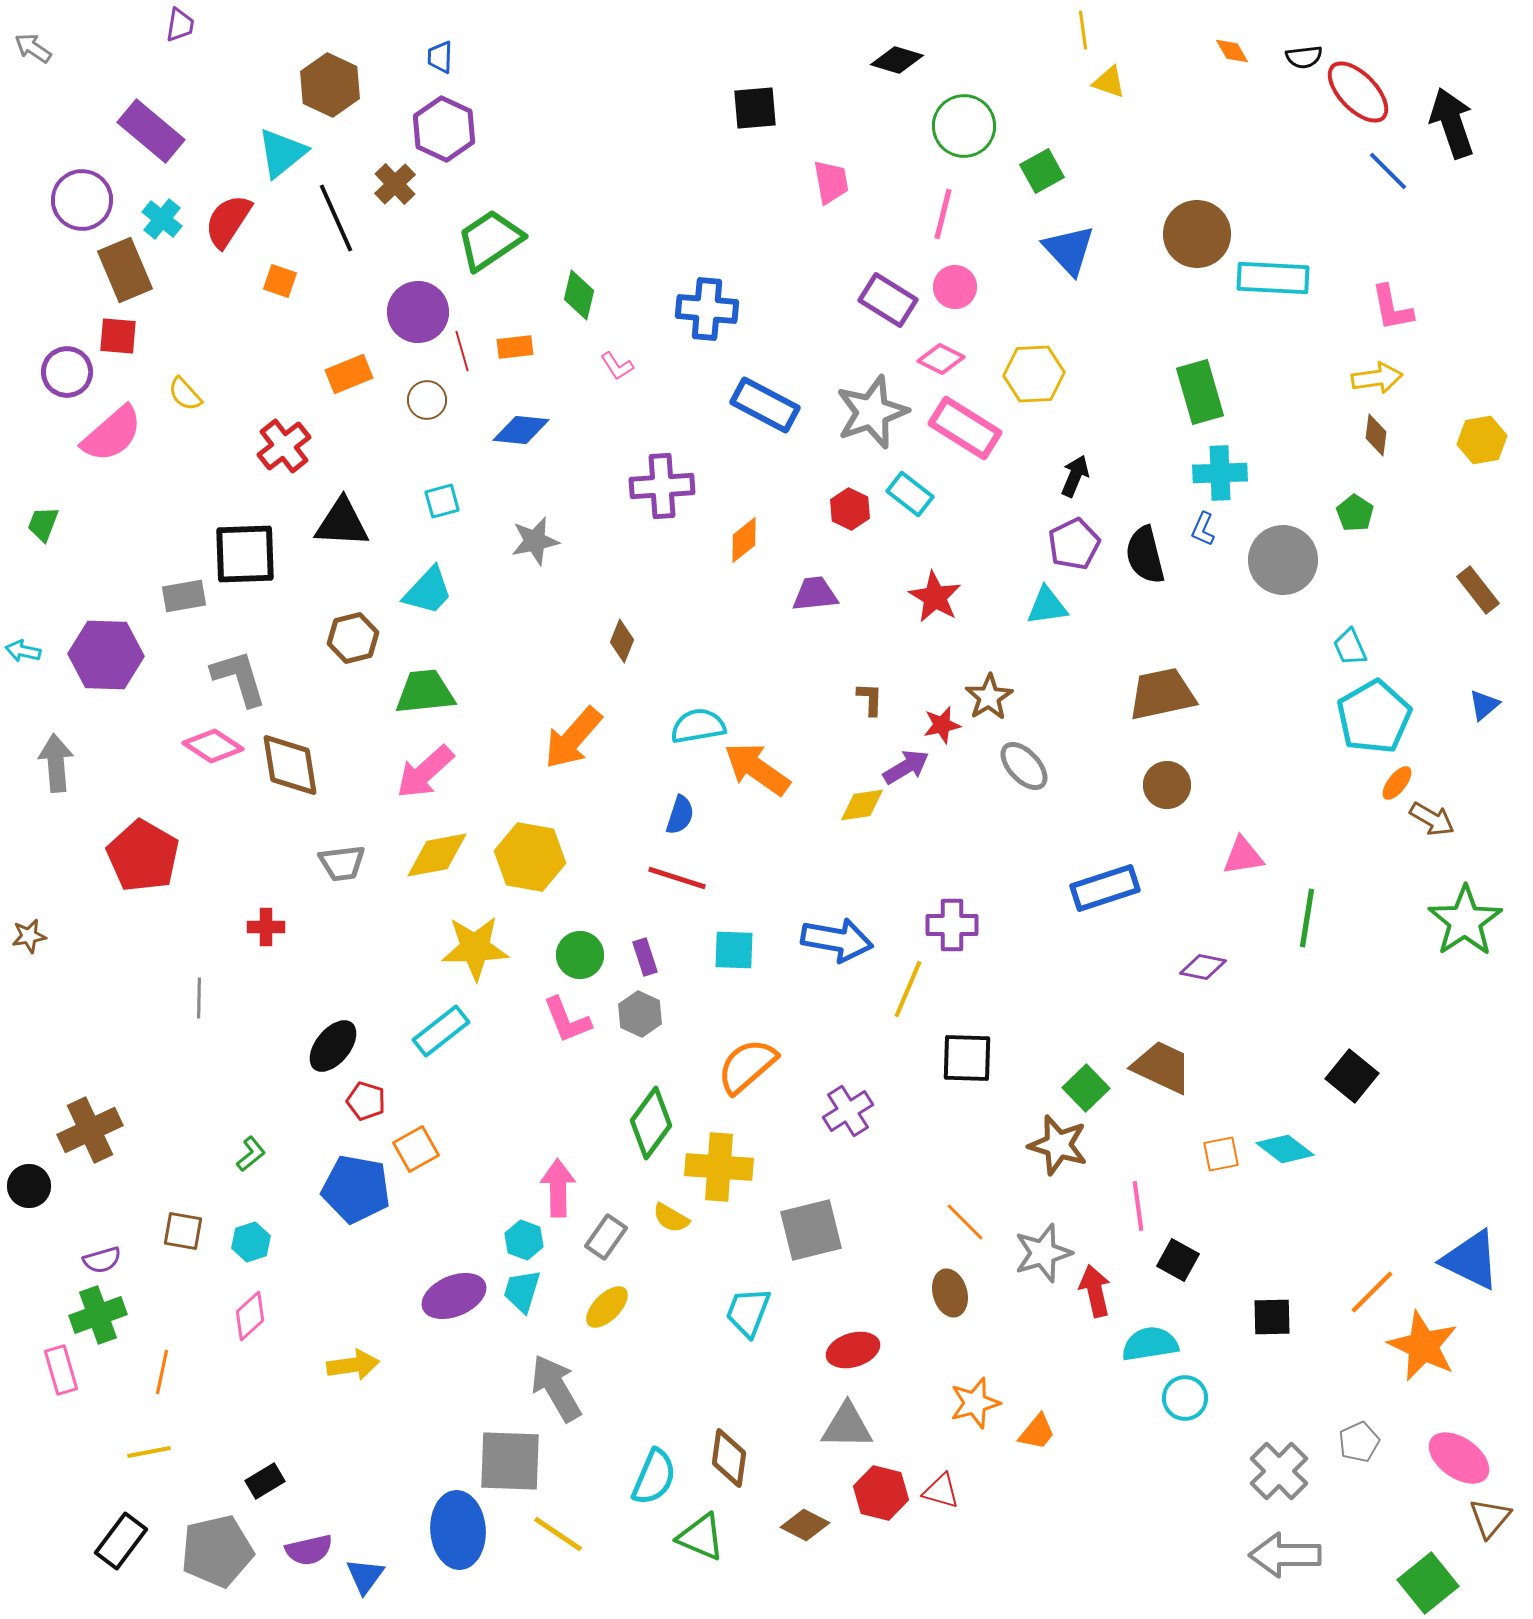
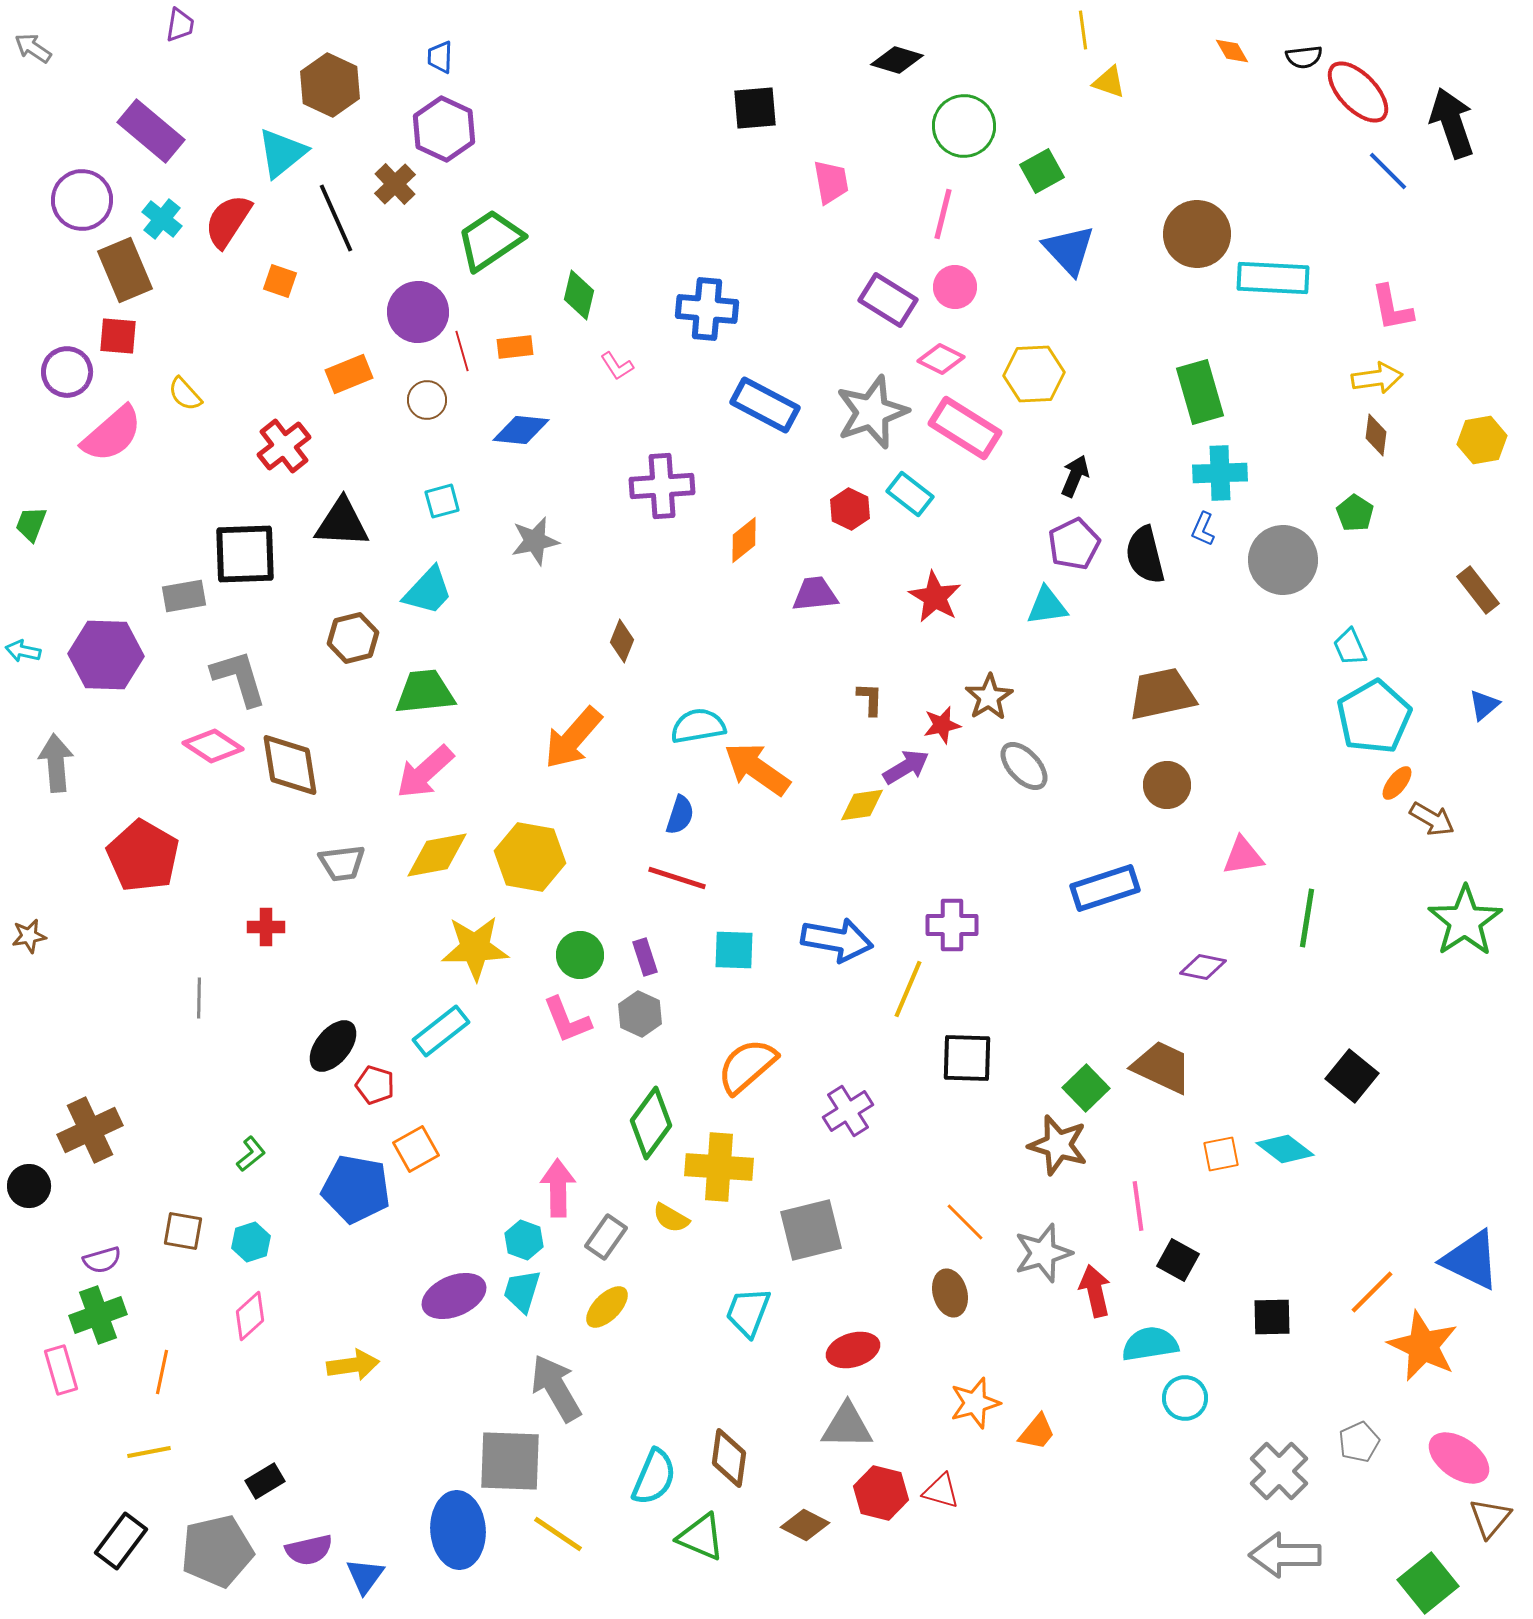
green trapezoid at (43, 524): moved 12 px left
red pentagon at (366, 1101): moved 9 px right, 16 px up
